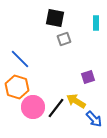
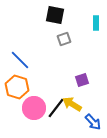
black square: moved 3 px up
blue line: moved 1 px down
purple square: moved 6 px left, 3 px down
yellow arrow: moved 4 px left, 3 px down
pink circle: moved 1 px right, 1 px down
blue arrow: moved 1 px left, 3 px down
